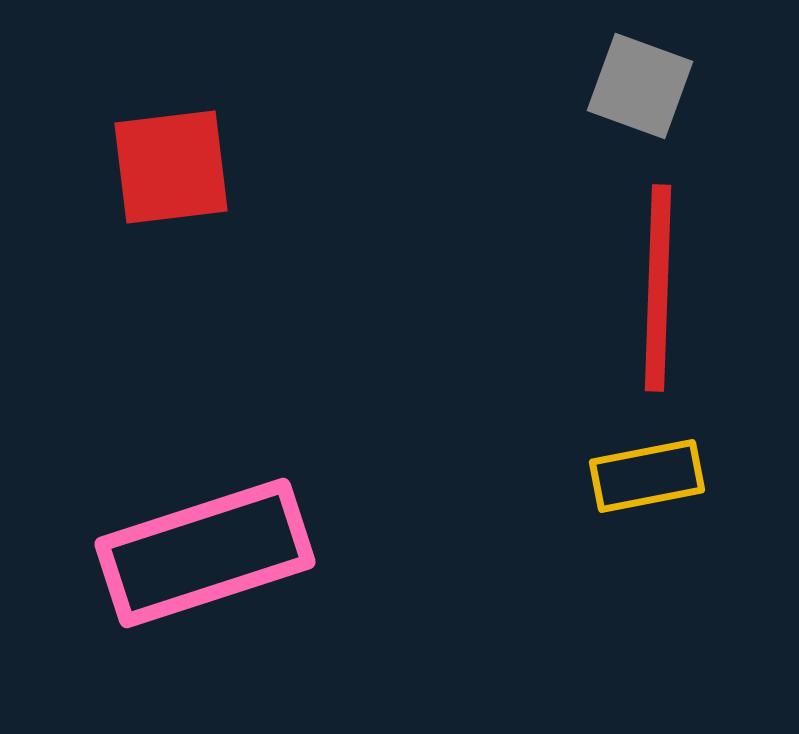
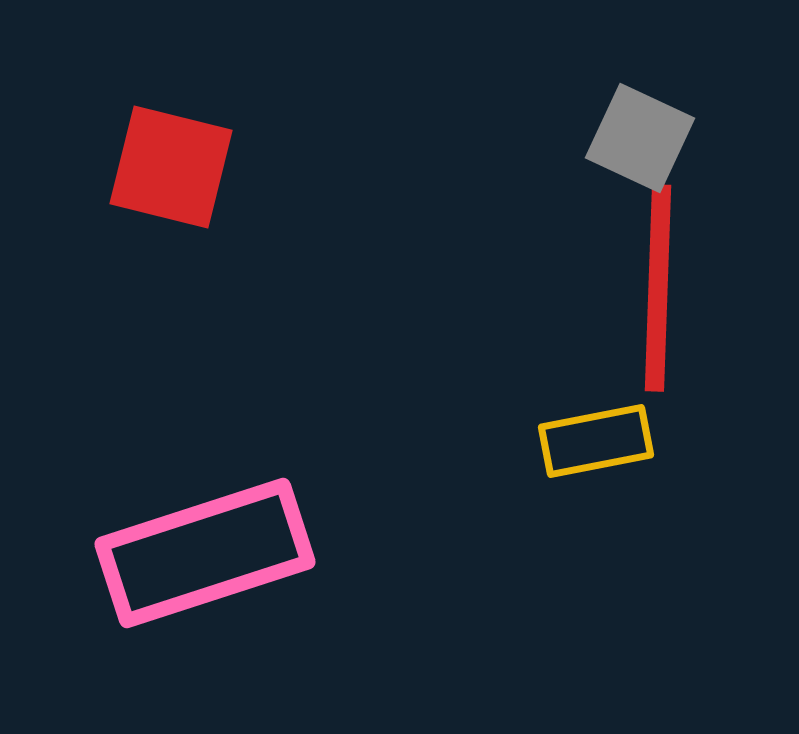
gray square: moved 52 px down; rotated 5 degrees clockwise
red square: rotated 21 degrees clockwise
yellow rectangle: moved 51 px left, 35 px up
